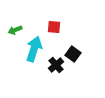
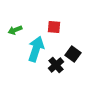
cyan arrow: moved 2 px right
